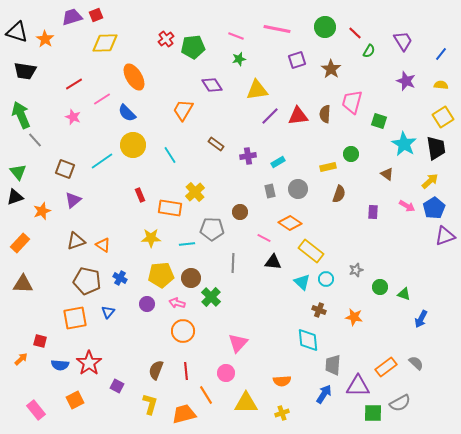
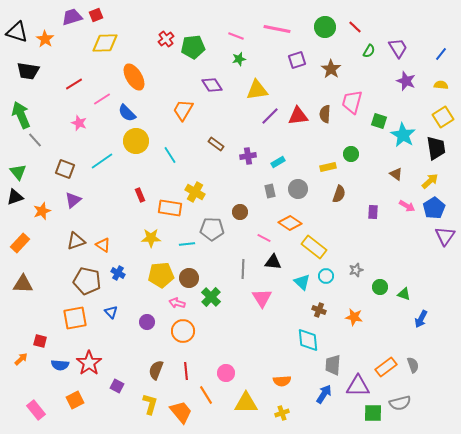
red line at (355, 33): moved 6 px up
purple trapezoid at (403, 41): moved 5 px left, 7 px down
black trapezoid at (25, 71): moved 3 px right
pink star at (73, 117): moved 6 px right, 6 px down
cyan star at (404, 144): moved 1 px left, 9 px up
yellow circle at (133, 145): moved 3 px right, 4 px up
brown triangle at (387, 174): moved 9 px right
yellow cross at (195, 192): rotated 18 degrees counterclockwise
purple triangle at (445, 236): rotated 35 degrees counterclockwise
yellow rectangle at (311, 251): moved 3 px right, 4 px up
gray line at (233, 263): moved 10 px right, 6 px down
blue cross at (120, 278): moved 2 px left, 5 px up
brown circle at (191, 278): moved 2 px left
cyan circle at (326, 279): moved 3 px up
purple circle at (147, 304): moved 18 px down
blue triangle at (108, 312): moved 3 px right; rotated 24 degrees counterclockwise
pink triangle at (238, 343): moved 24 px right, 45 px up; rotated 15 degrees counterclockwise
gray semicircle at (416, 363): moved 3 px left, 2 px down; rotated 28 degrees clockwise
gray semicircle at (400, 403): rotated 15 degrees clockwise
orange trapezoid at (184, 414): moved 3 px left, 2 px up; rotated 65 degrees clockwise
